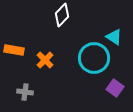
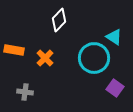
white diamond: moved 3 px left, 5 px down
orange cross: moved 2 px up
